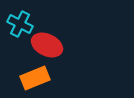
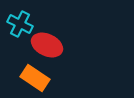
orange rectangle: rotated 56 degrees clockwise
